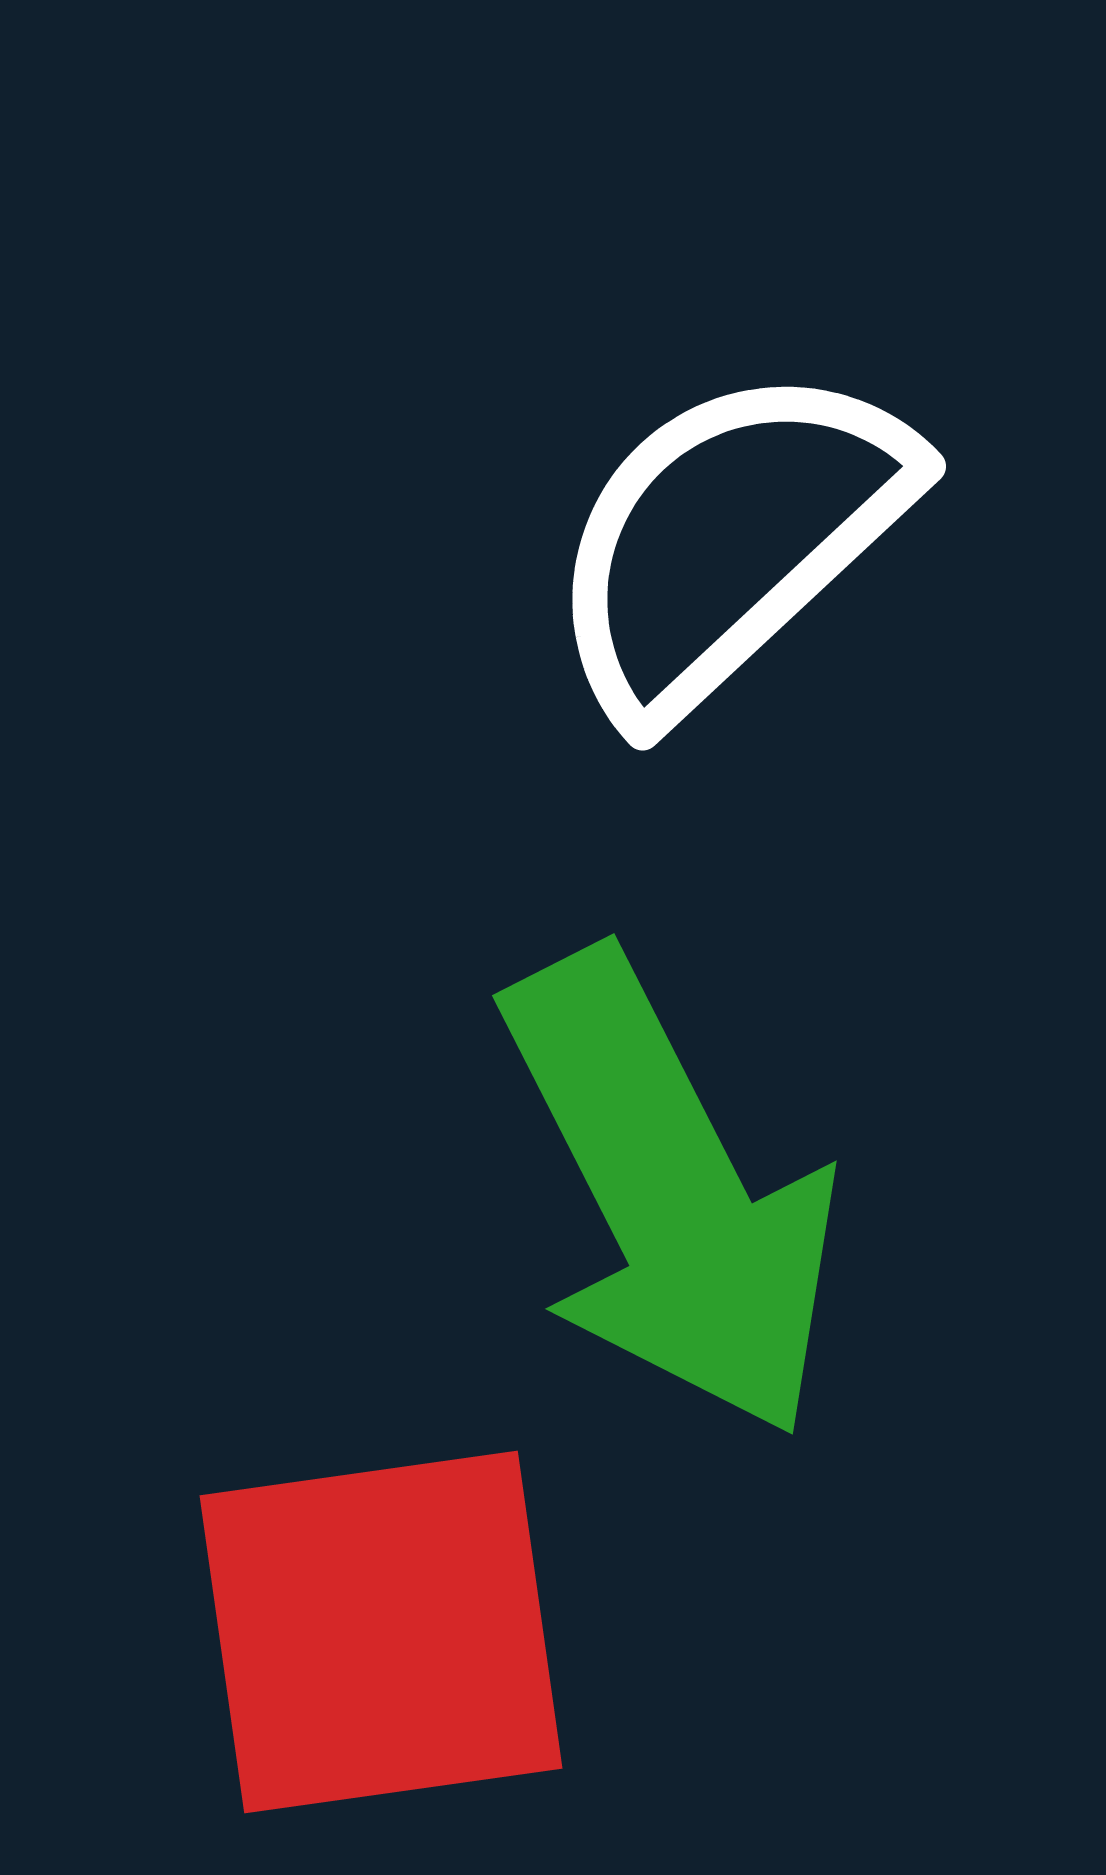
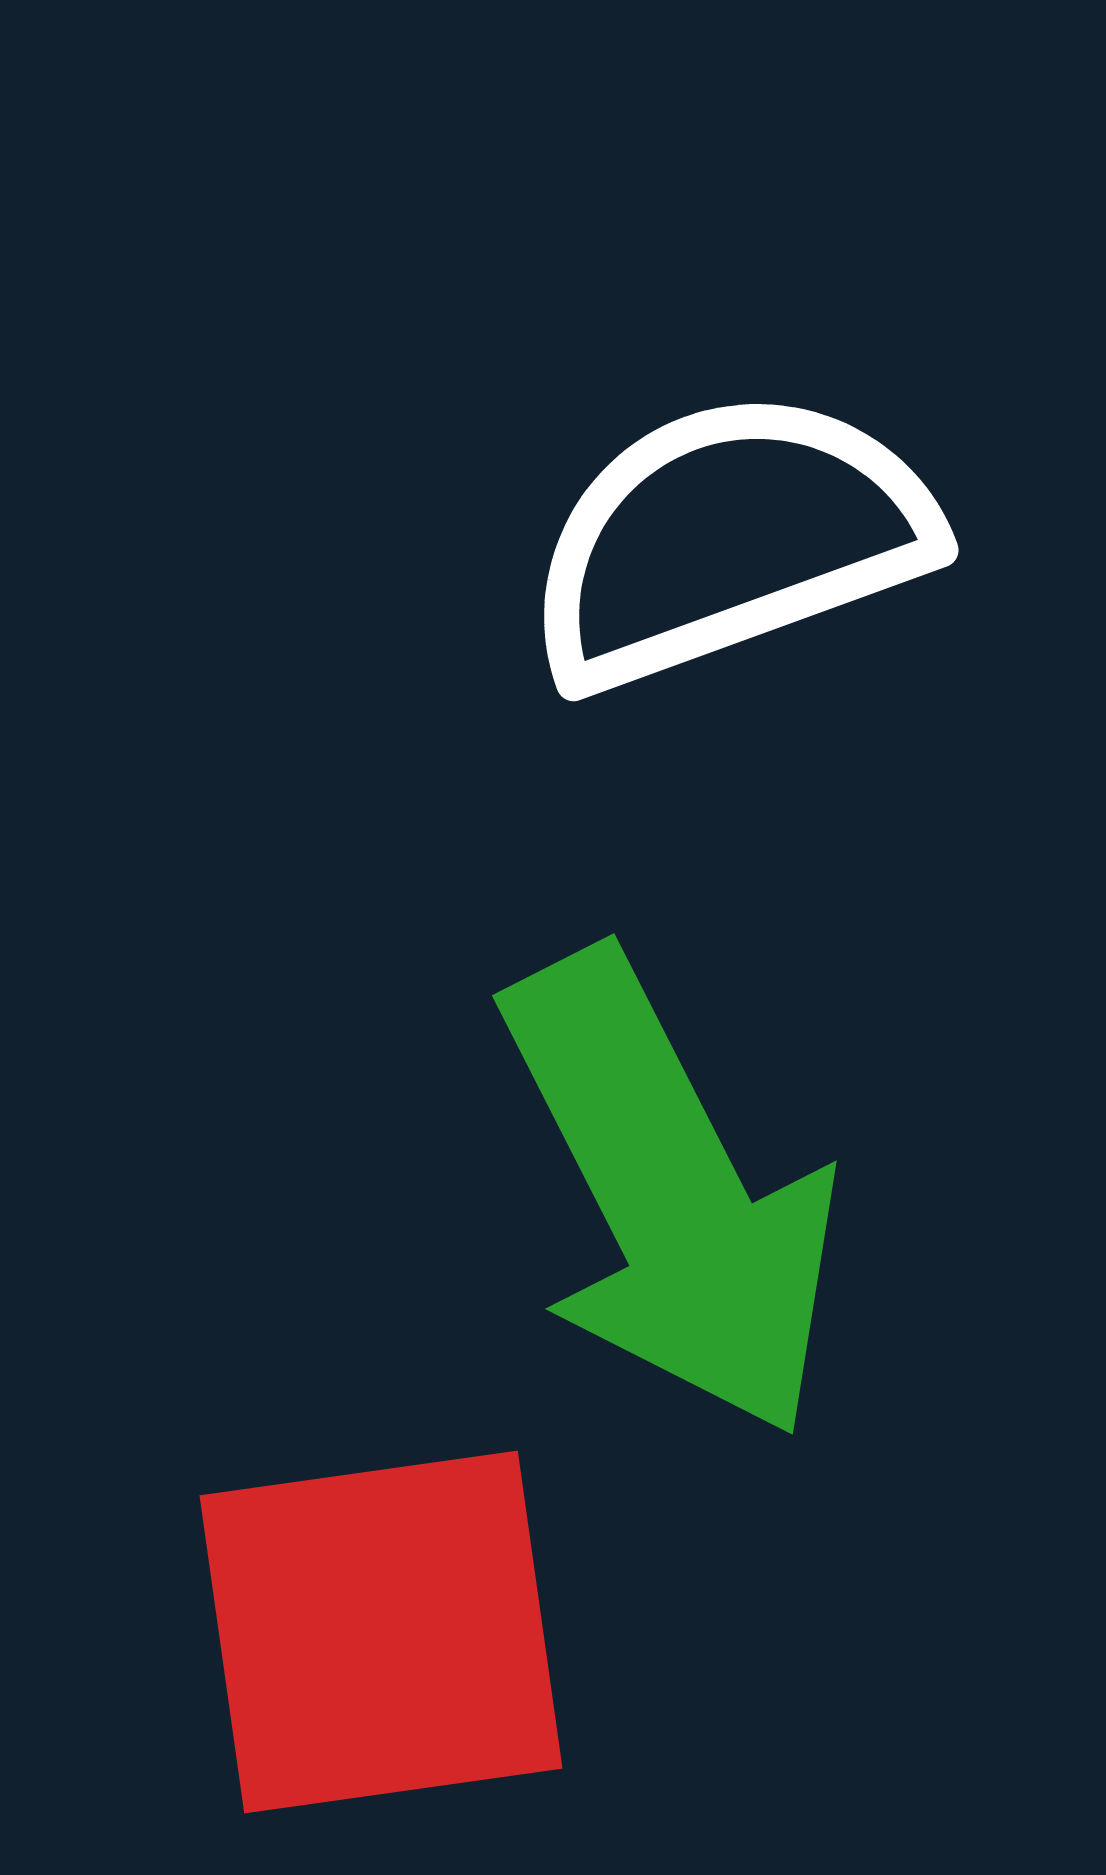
white semicircle: rotated 23 degrees clockwise
